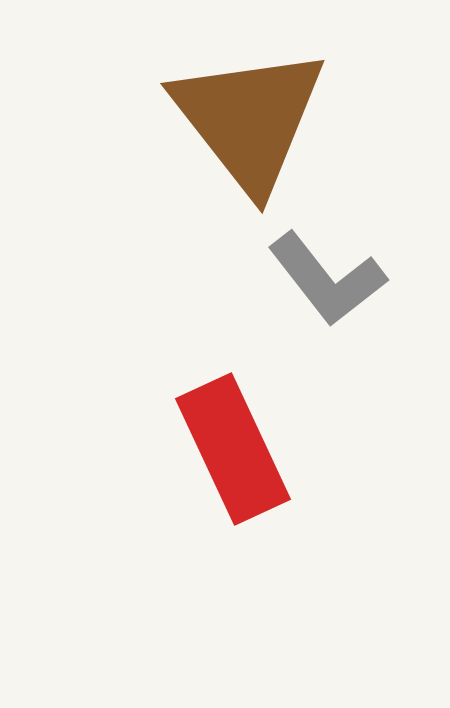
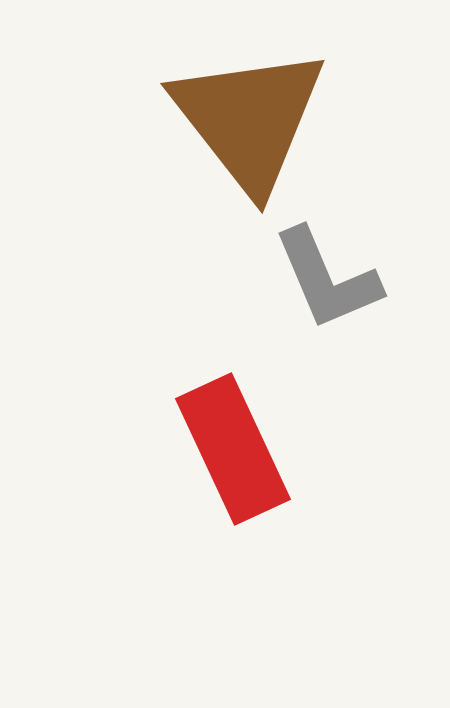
gray L-shape: rotated 15 degrees clockwise
